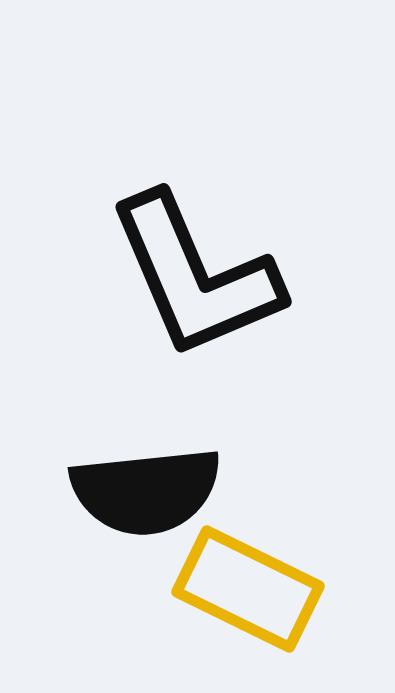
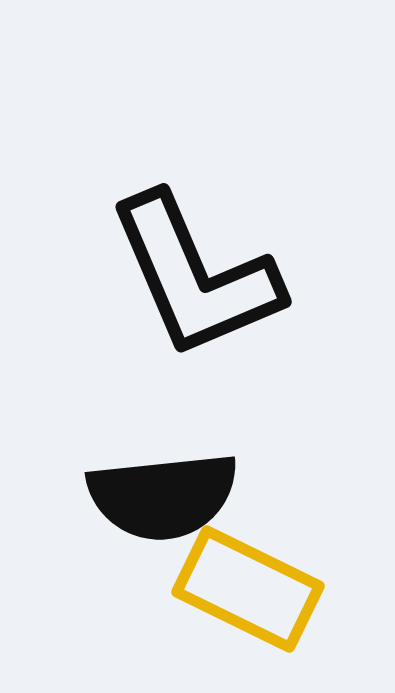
black semicircle: moved 17 px right, 5 px down
